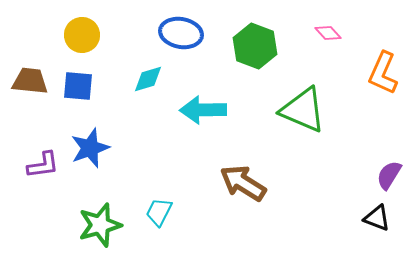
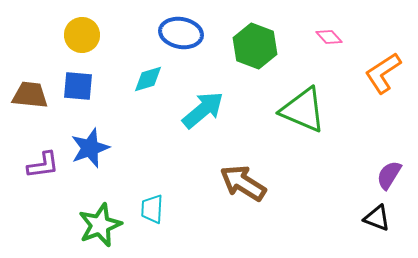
pink diamond: moved 1 px right, 4 px down
orange L-shape: rotated 33 degrees clockwise
brown trapezoid: moved 14 px down
cyan arrow: rotated 141 degrees clockwise
cyan trapezoid: moved 7 px left, 3 px up; rotated 24 degrees counterclockwise
green star: rotated 6 degrees counterclockwise
